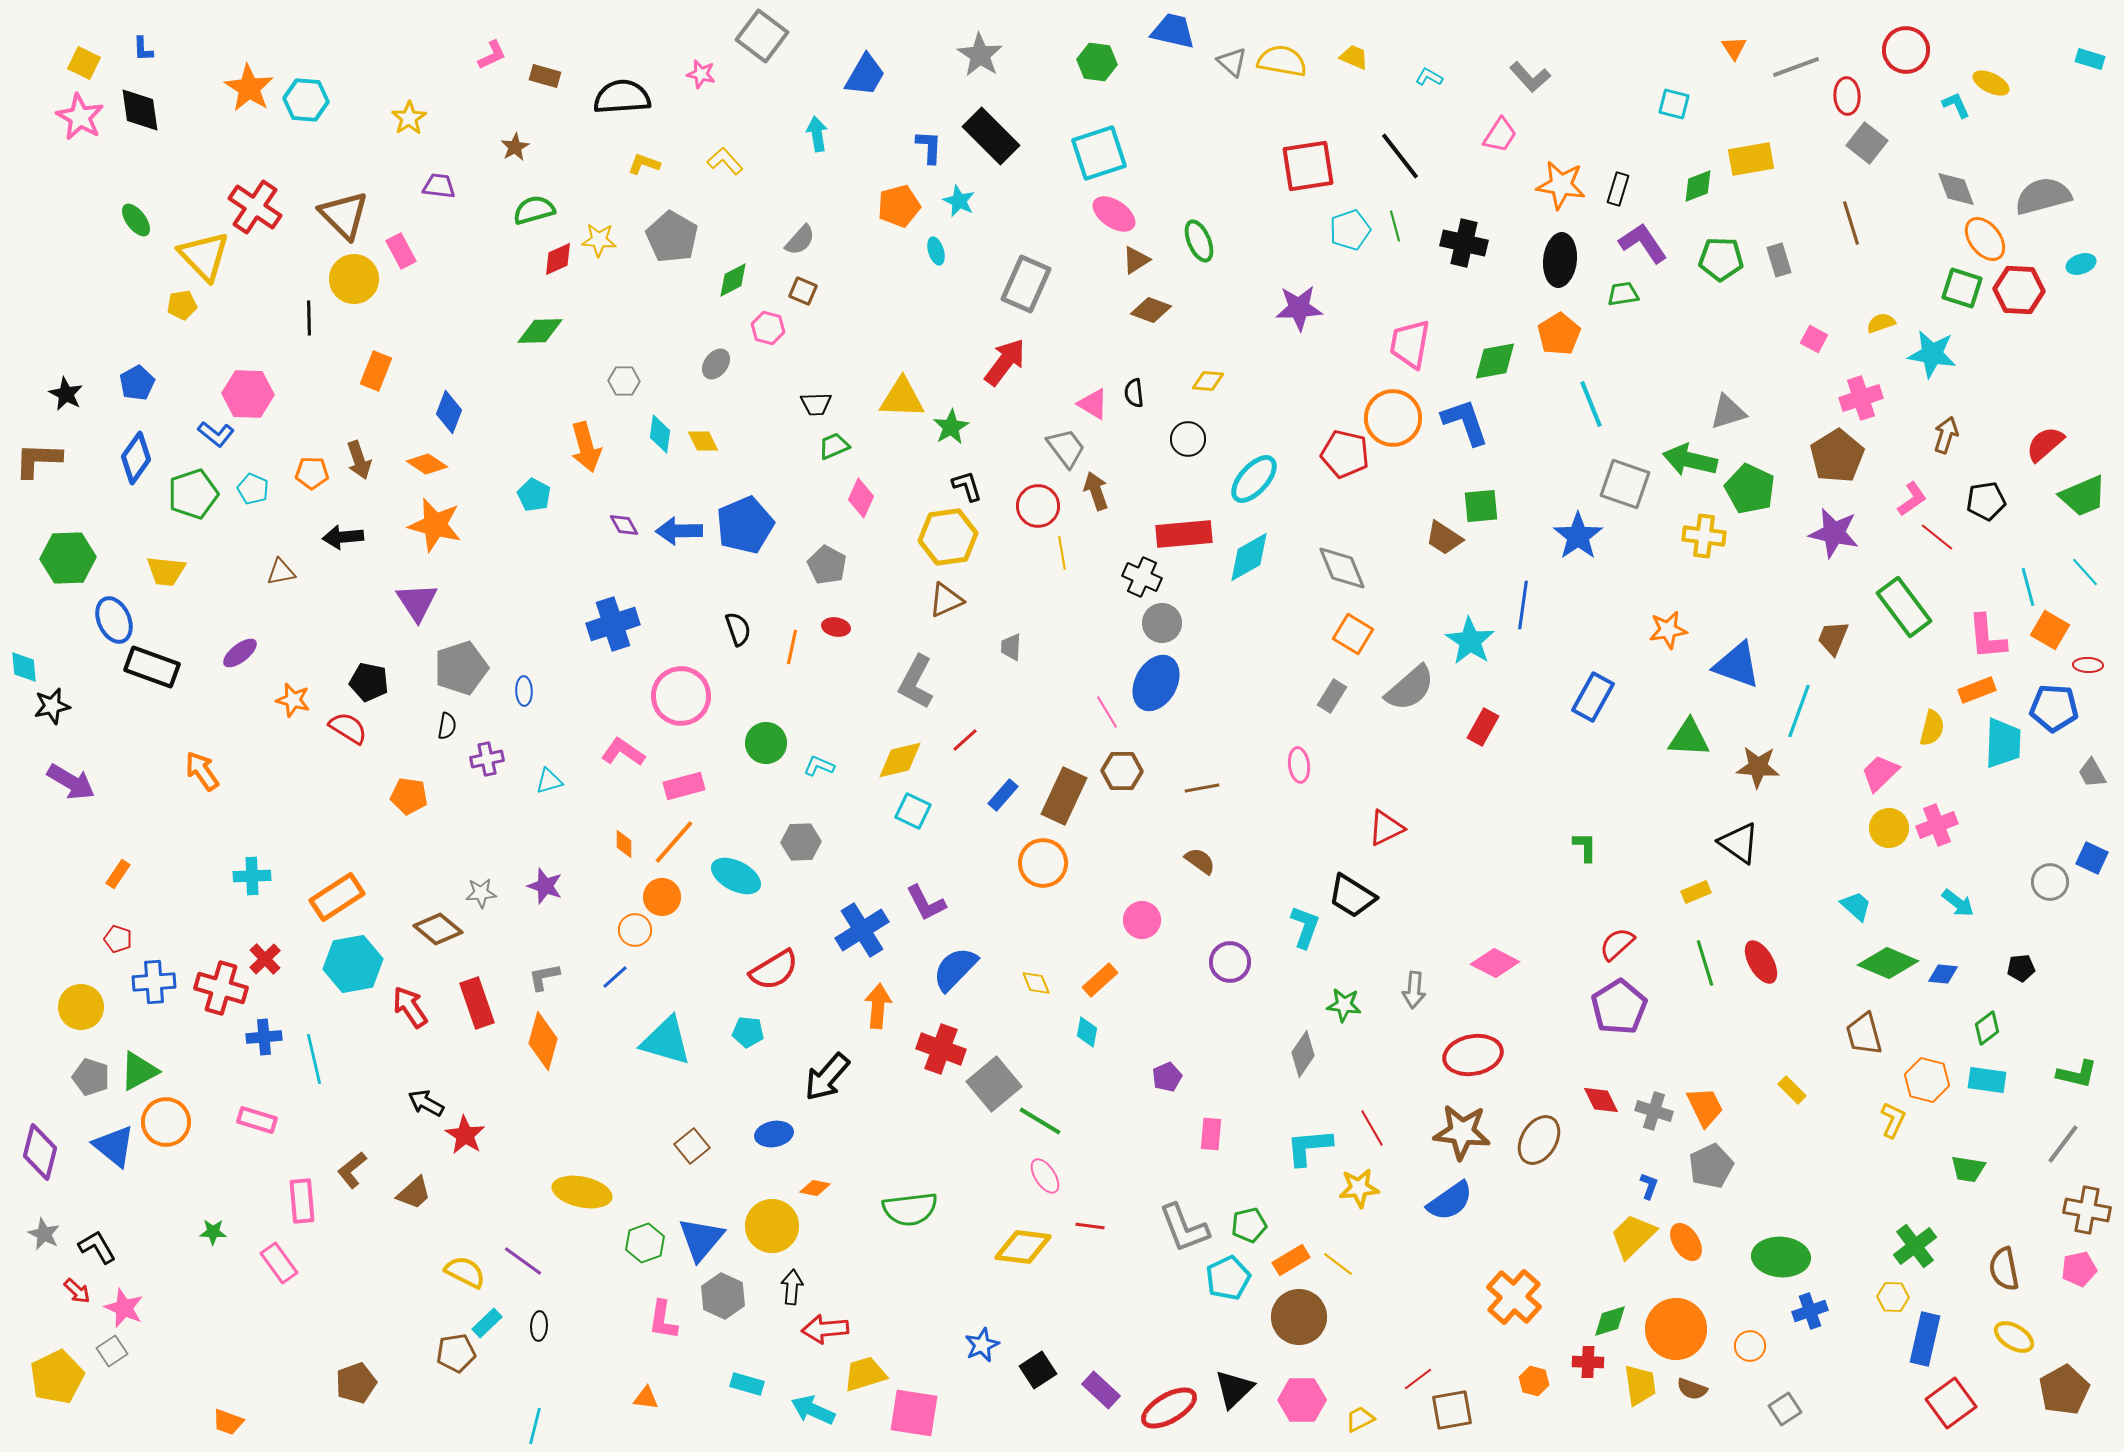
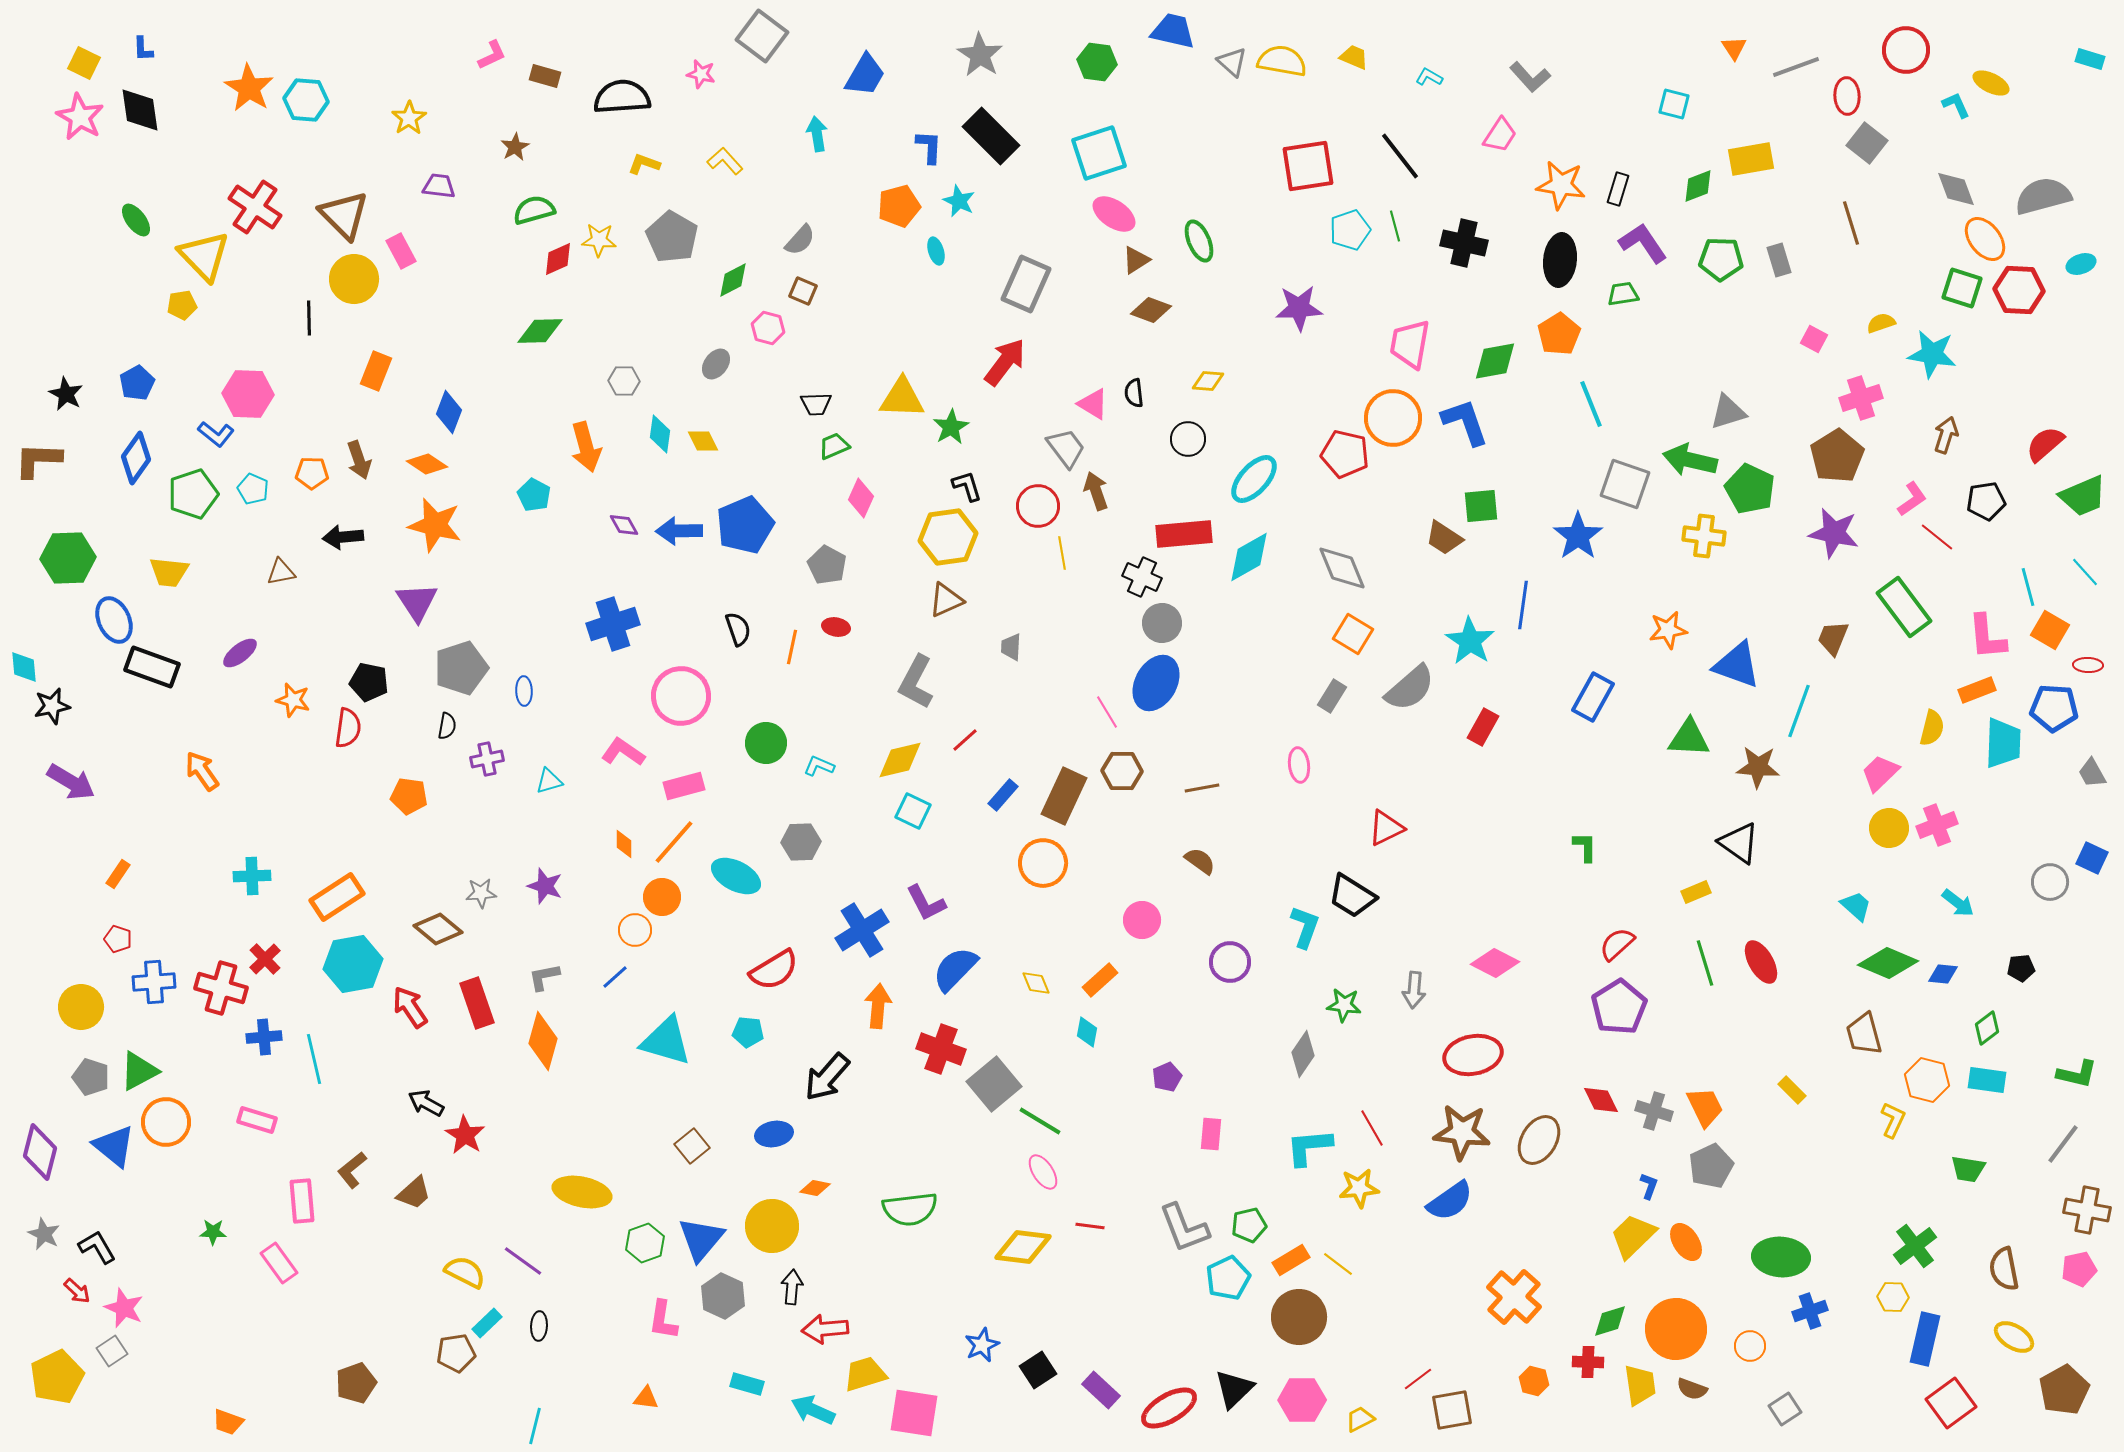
yellow trapezoid at (166, 571): moved 3 px right, 1 px down
red semicircle at (348, 728): rotated 66 degrees clockwise
pink ellipse at (1045, 1176): moved 2 px left, 4 px up
